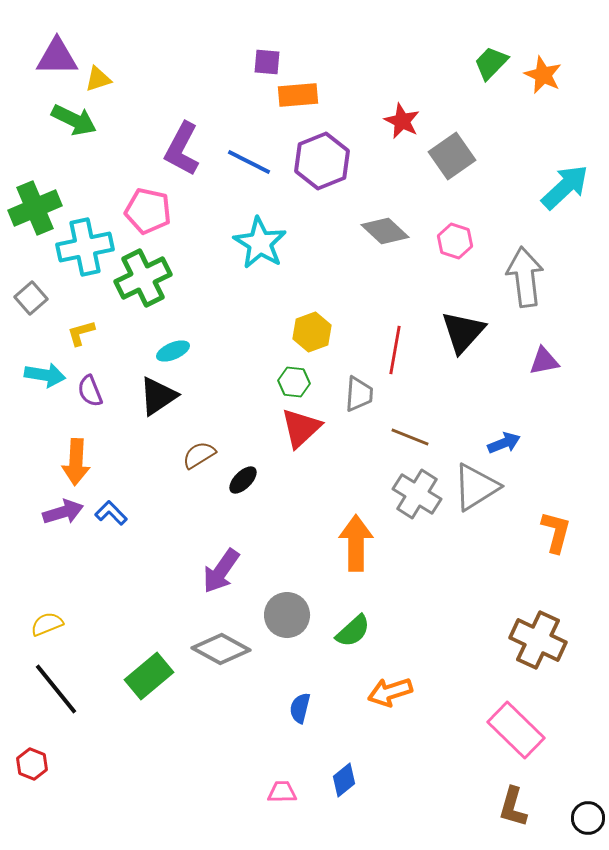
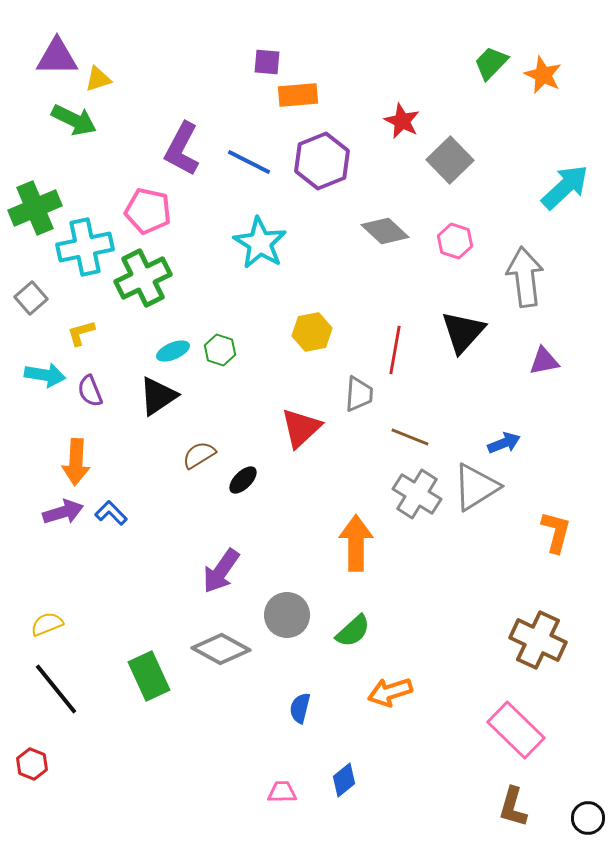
gray square at (452, 156): moved 2 px left, 4 px down; rotated 9 degrees counterclockwise
yellow hexagon at (312, 332): rotated 9 degrees clockwise
green hexagon at (294, 382): moved 74 px left, 32 px up; rotated 12 degrees clockwise
green rectangle at (149, 676): rotated 75 degrees counterclockwise
